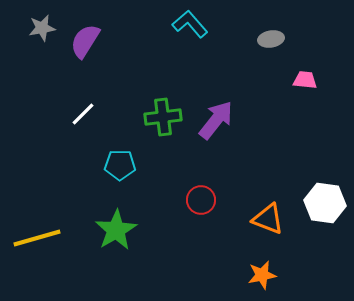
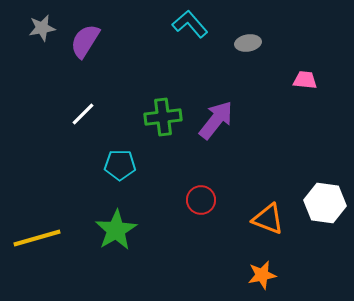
gray ellipse: moved 23 px left, 4 px down
